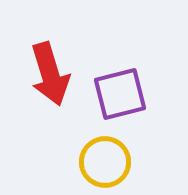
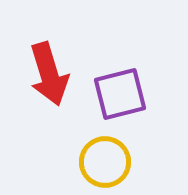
red arrow: moved 1 px left
